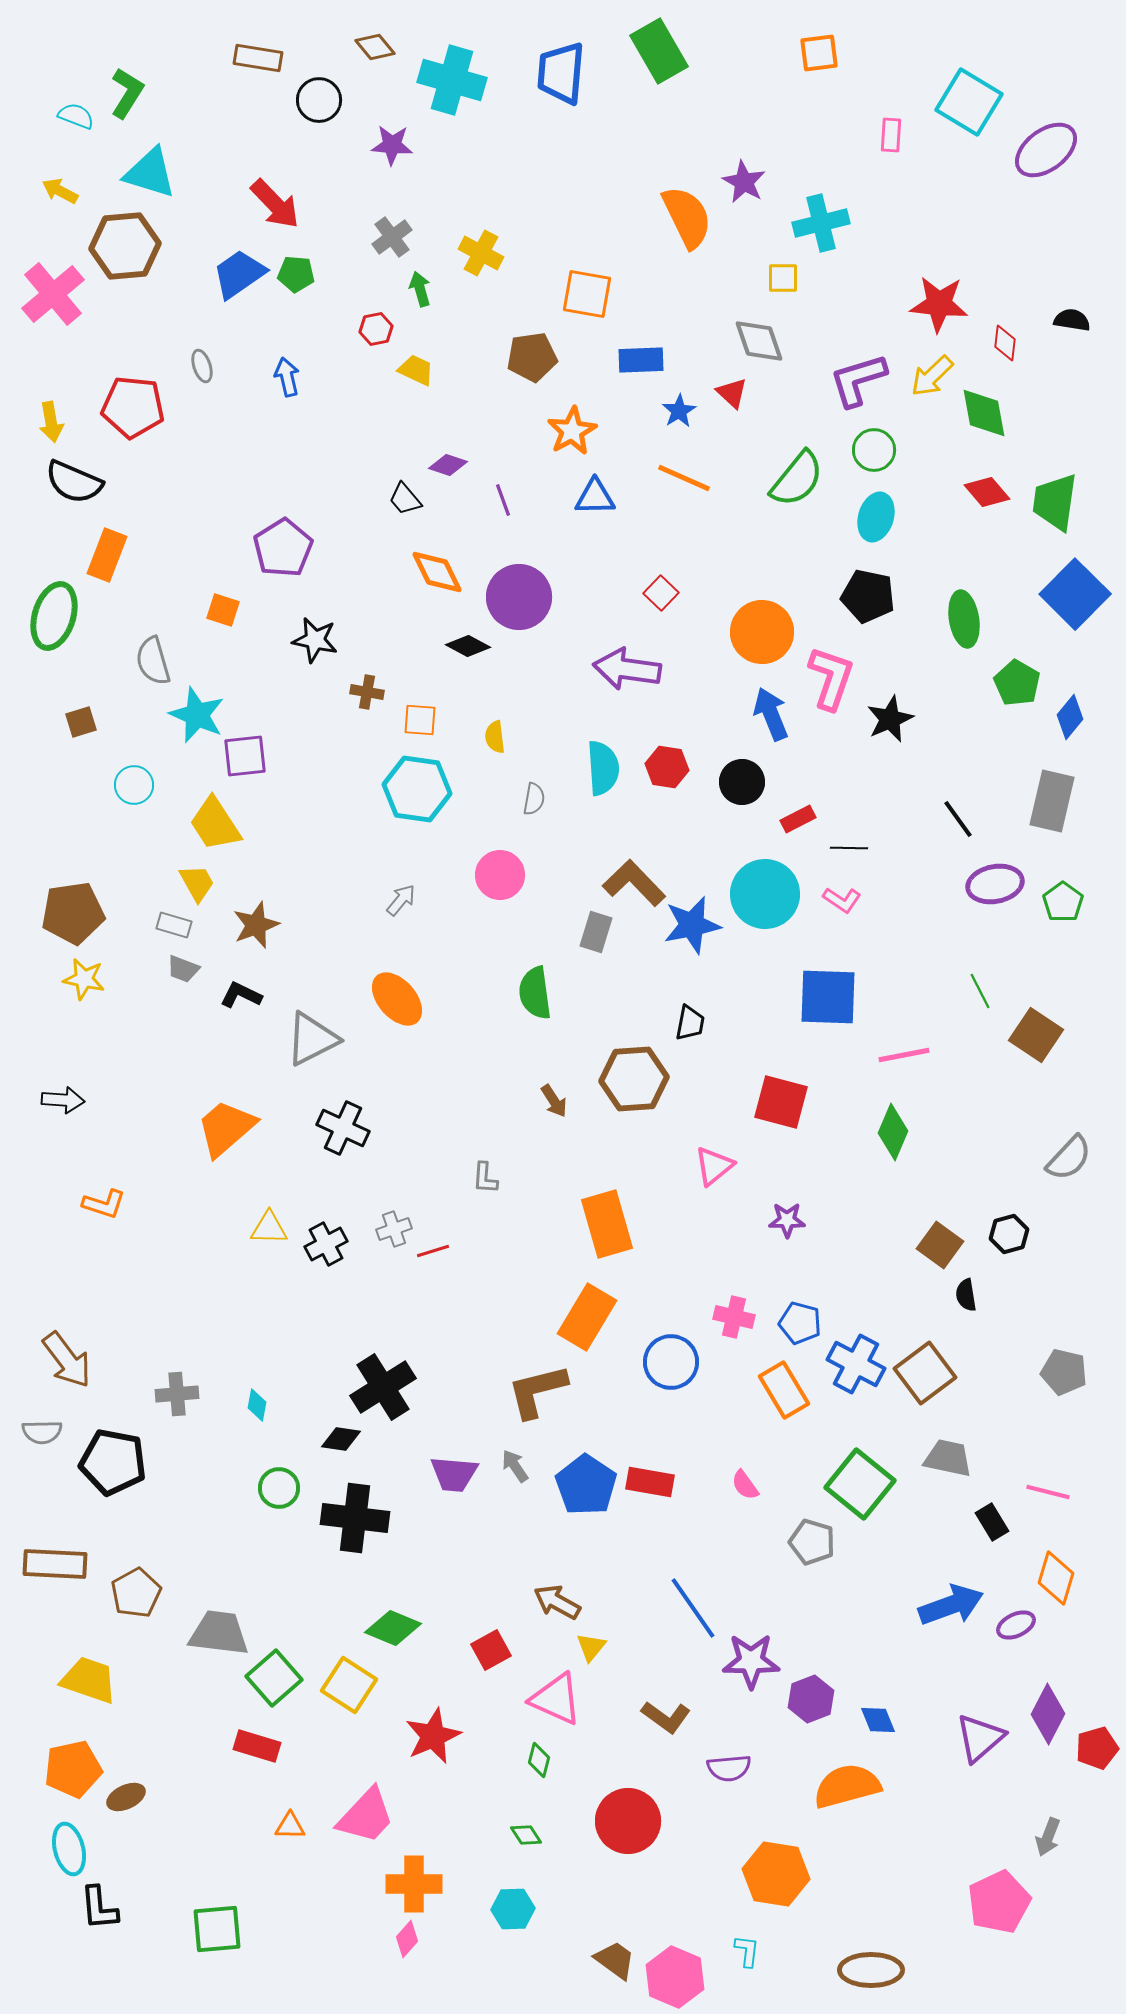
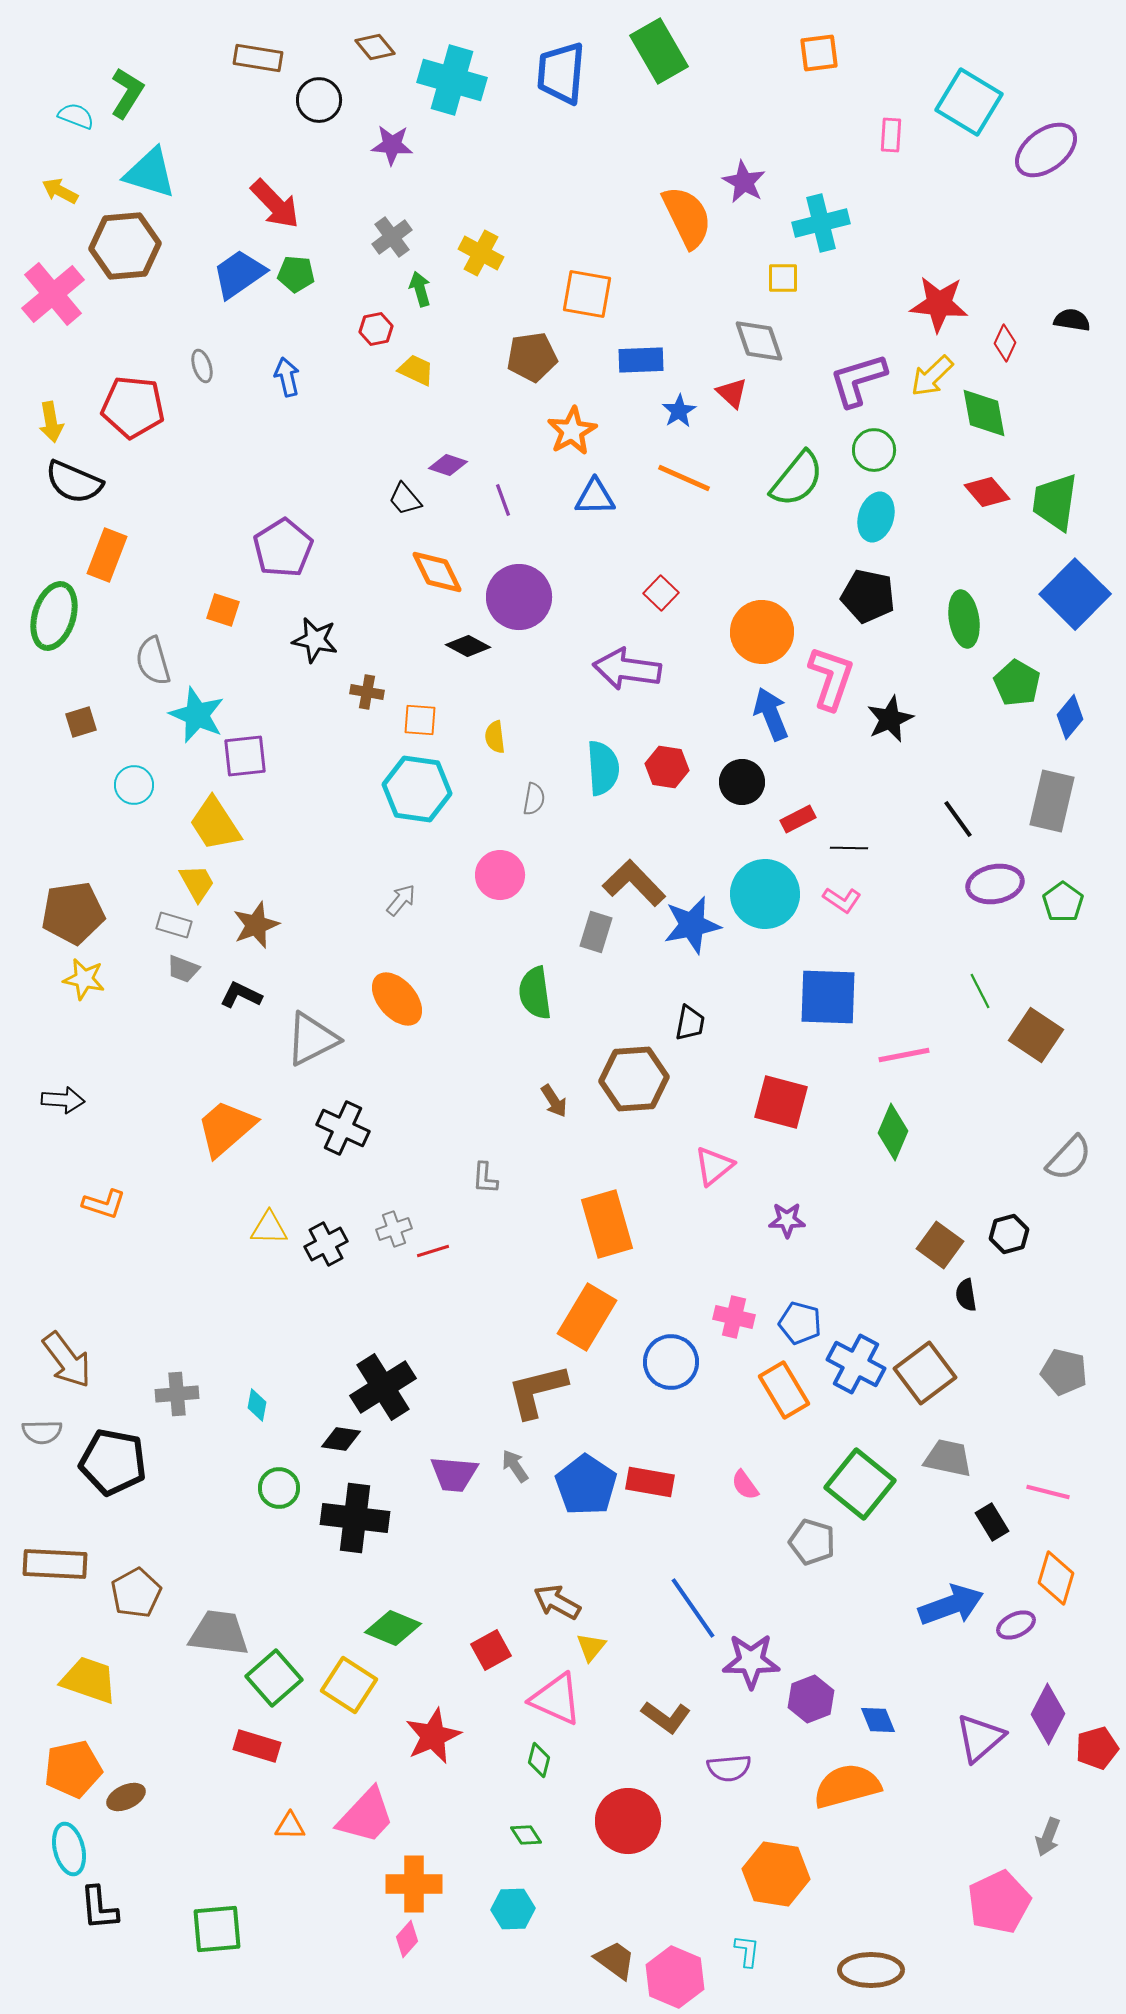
red diamond at (1005, 343): rotated 18 degrees clockwise
